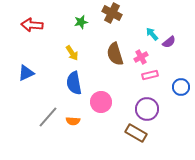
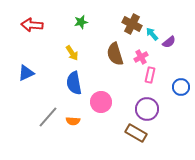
brown cross: moved 20 px right, 11 px down
pink rectangle: rotated 63 degrees counterclockwise
